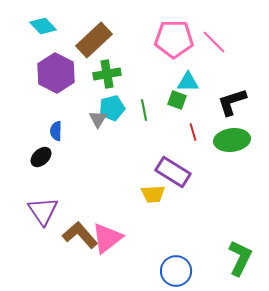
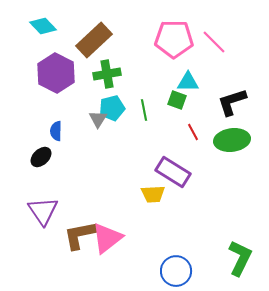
red line: rotated 12 degrees counterclockwise
brown L-shape: rotated 60 degrees counterclockwise
